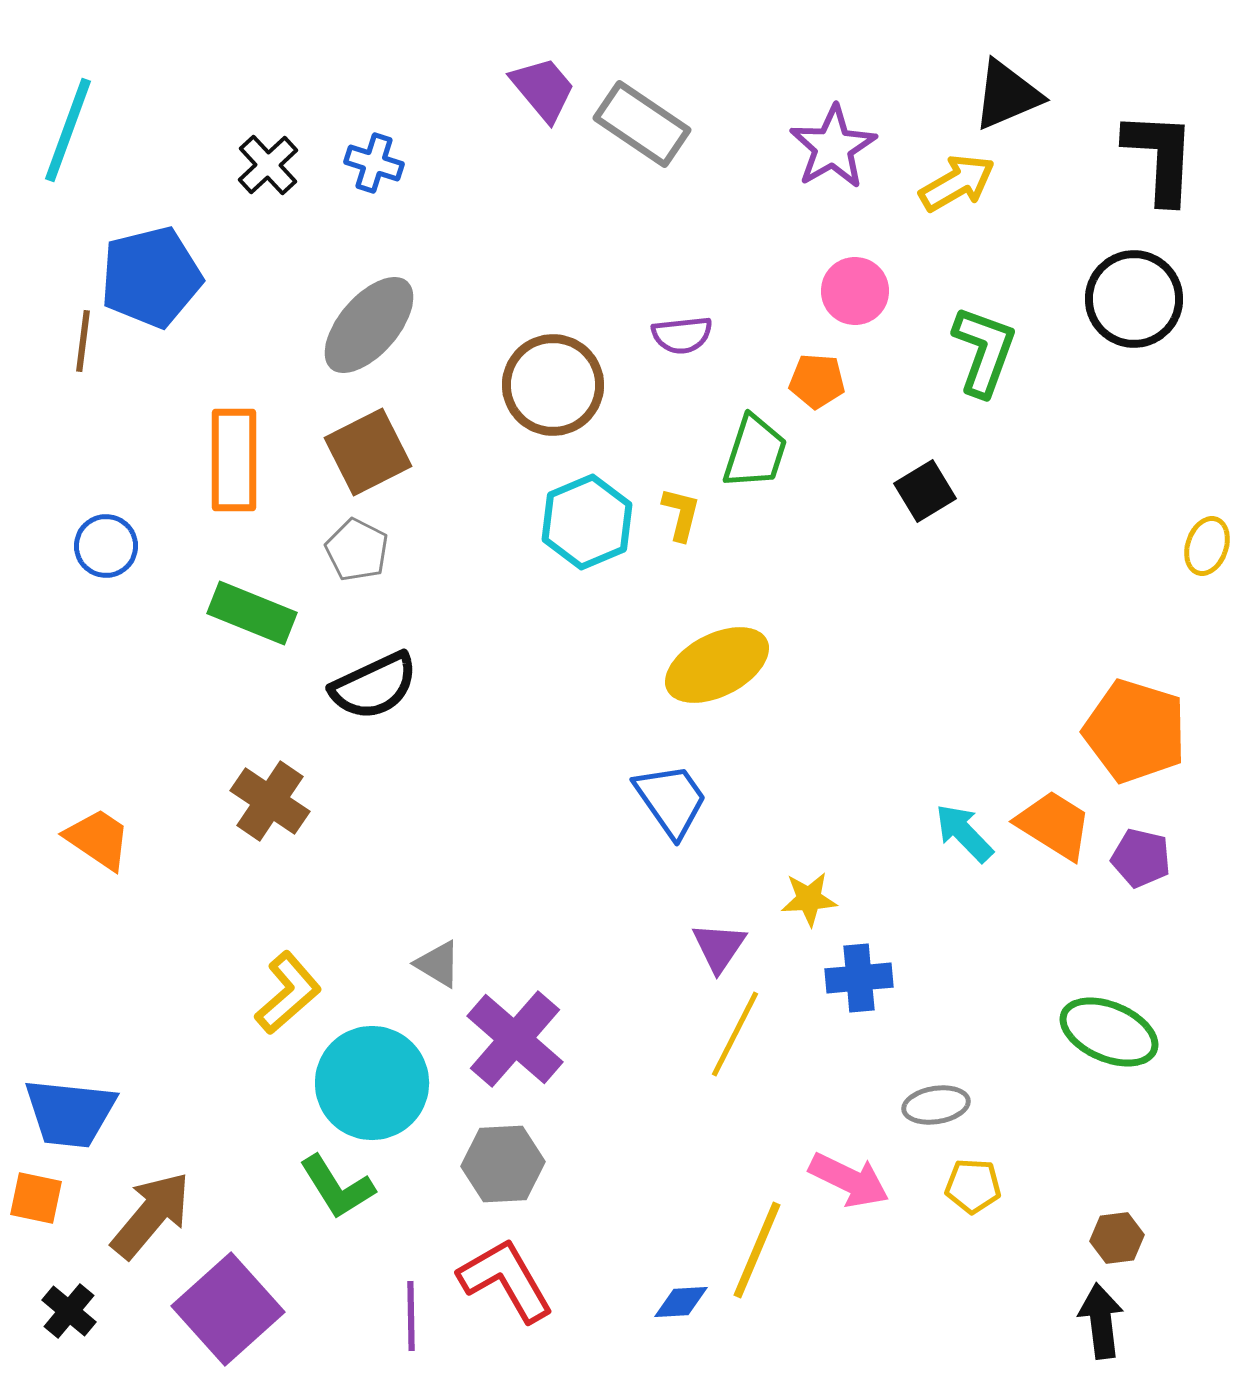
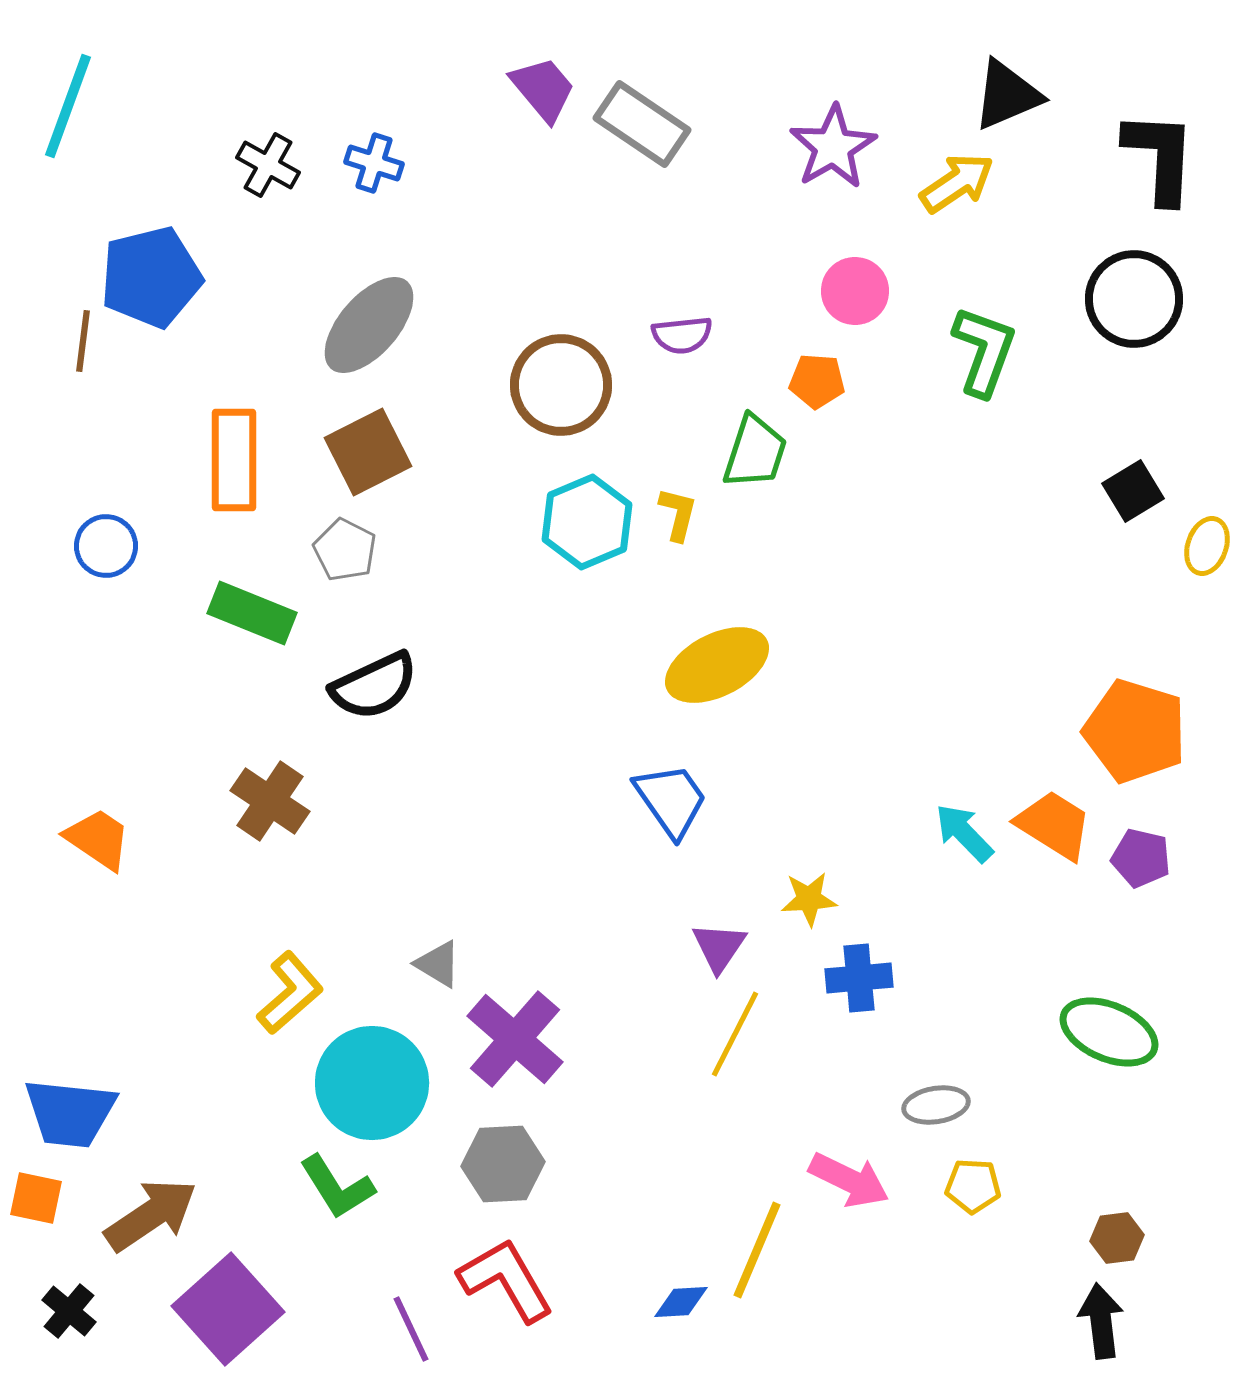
cyan line at (68, 130): moved 24 px up
black cross at (268, 165): rotated 18 degrees counterclockwise
yellow arrow at (957, 183): rotated 4 degrees counterclockwise
brown circle at (553, 385): moved 8 px right
black square at (925, 491): moved 208 px right
yellow L-shape at (681, 514): moved 3 px left
gray pentagon at (357, 550): moved 12 px left
yellow L-shape at (288, 993): moved 2 px right
brown arrow at (151, 1215): rotated 16 degrees clockwise
purple line at (411, 1316): moved 13 px down; rotated 24 degrees counterclockwise
